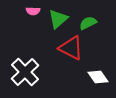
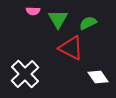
green triangle: rotated 20 degrees counterclockwise
white cross: moved 2 px down
